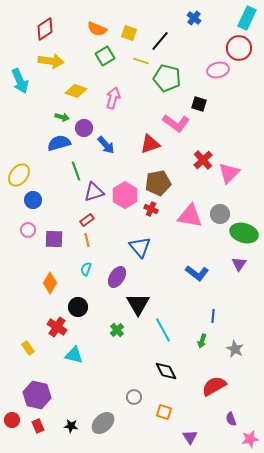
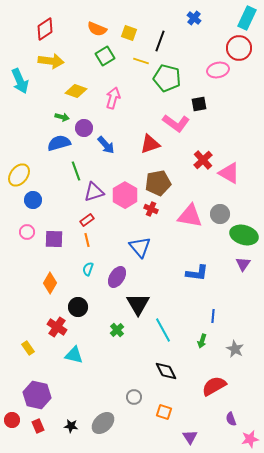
black line at (160, 41): rotated 20 degrees counterclockwise
black square at (199, 104): rotated 28 degrees counterclockwise
pink triangle at (229, 173): rotated 45 degrees counterclockwise
pink circle at (28, 230): moved 1 px left, 2 px down
green ellipse at (244, 233): moved 2 px down
purple triangle at (239, 264): moved 4 px right
cyan semicircle at (86, 269): moved 2 px right
blue L-shape at (197, 273): rotated 30 degrees counterclockwise
